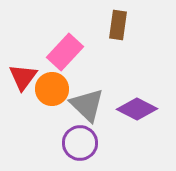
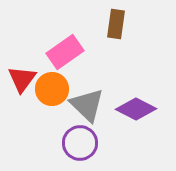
brown rectangle: moved 2 px left, 1 px up
pink rectangle: rotated 12 degrees clockwise
red triangle: moved 1 px left, 2 px down
purple diamond: moved 1 px left
